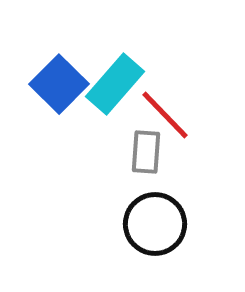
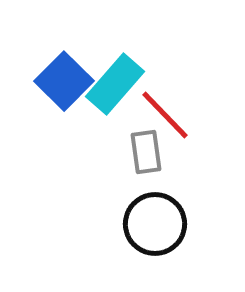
blue square: moved 5 px right, 3 px up
gray rectangle: rotated 12 degrees counterclockwise
